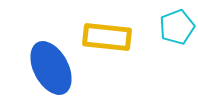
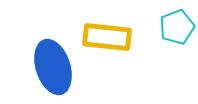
blue ellipse: moved 2 px right, 1 px up; rotated 10 degrees clockwise
